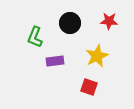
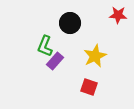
red star: moved 9 px right, 6 px up
green L-shape: moved 10 px right, 9 px down
yellow star: moved 2 px left
purple rectangle: rotated 42 degrees counterclockwise
